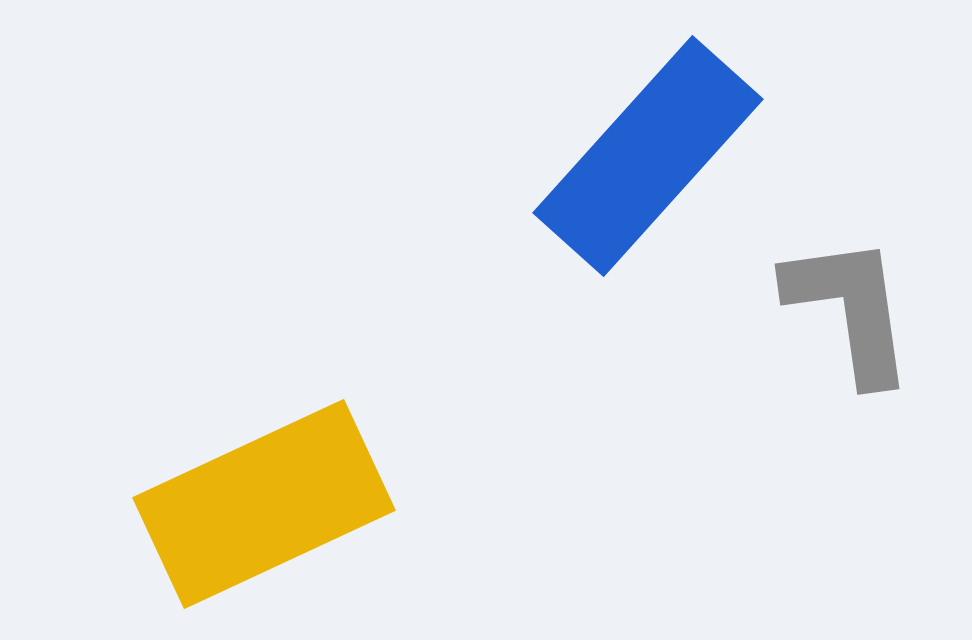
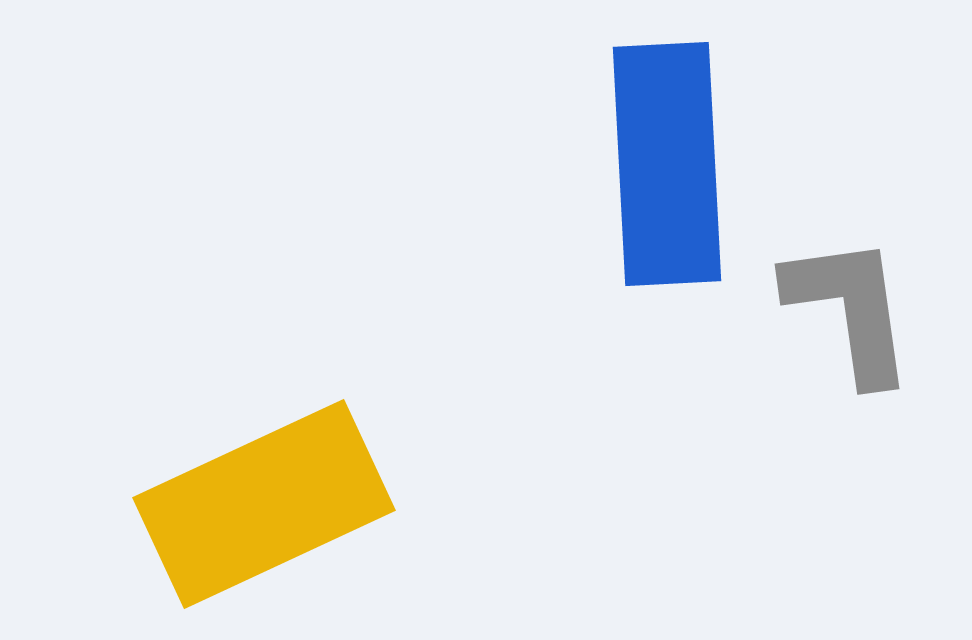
blue rectangle: moved 19 px right, 8 px down; rotated 45 degrees counterclockwise
